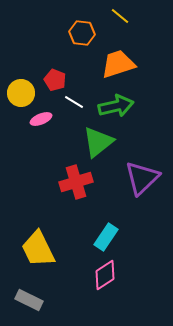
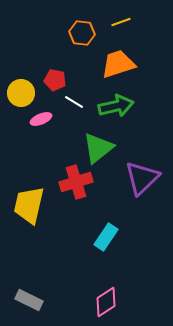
yellow line: moved 1 px right, 6 px down; rotated 60 degrees counterclockwise
red pentagon: rotated 10 degrees counterclockwise
green triangle: moved 6 px down
yellow trapezoid: moved 9 px left, 44 px up; rotated 39 degrees clockwise
pink diamond: moved 1 px right, 27 px down
